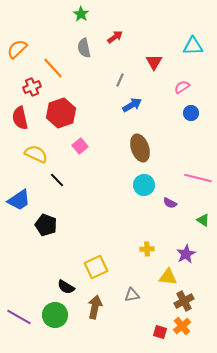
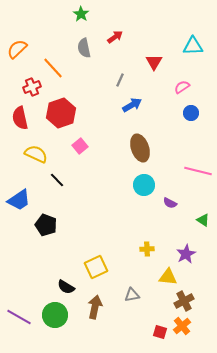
pink line: moved 7 px up
